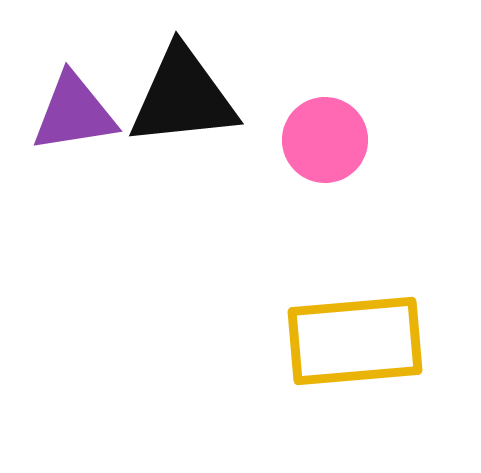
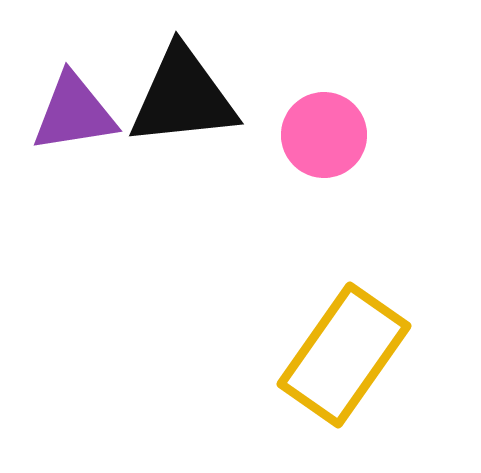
pink circle: moved 1 px left, 5 px up
yellow rectangle: moved 11 px left, 14 px down; rotated 50 degrees counterclockwise
